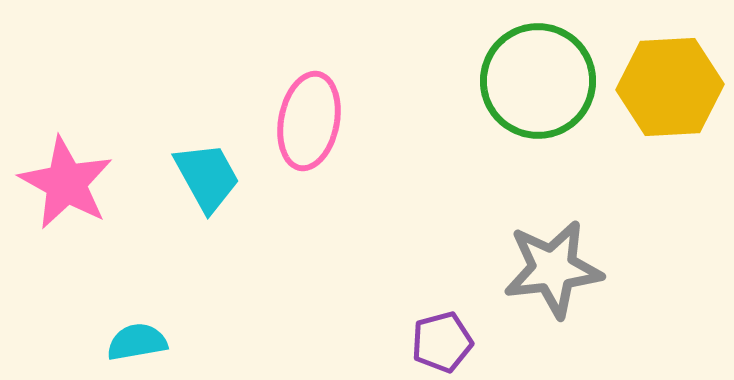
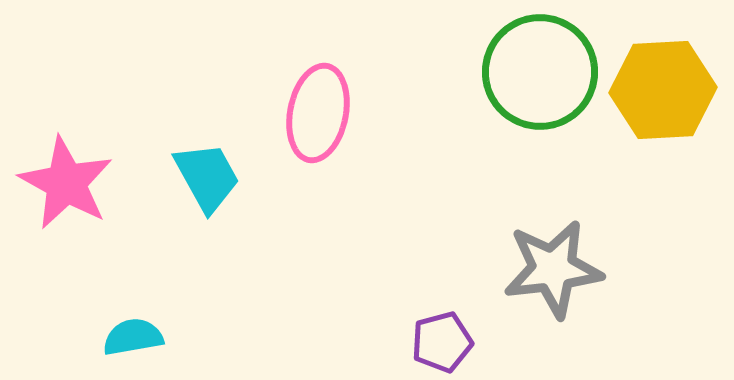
green circle: moved 2 px right, 9 px up
yellow hexagon: moved 7 px left, 3 px down
pink ellipse: moved 9 px right, 8 px up
cyan semicircle: moved 4 px left, 5 px up
